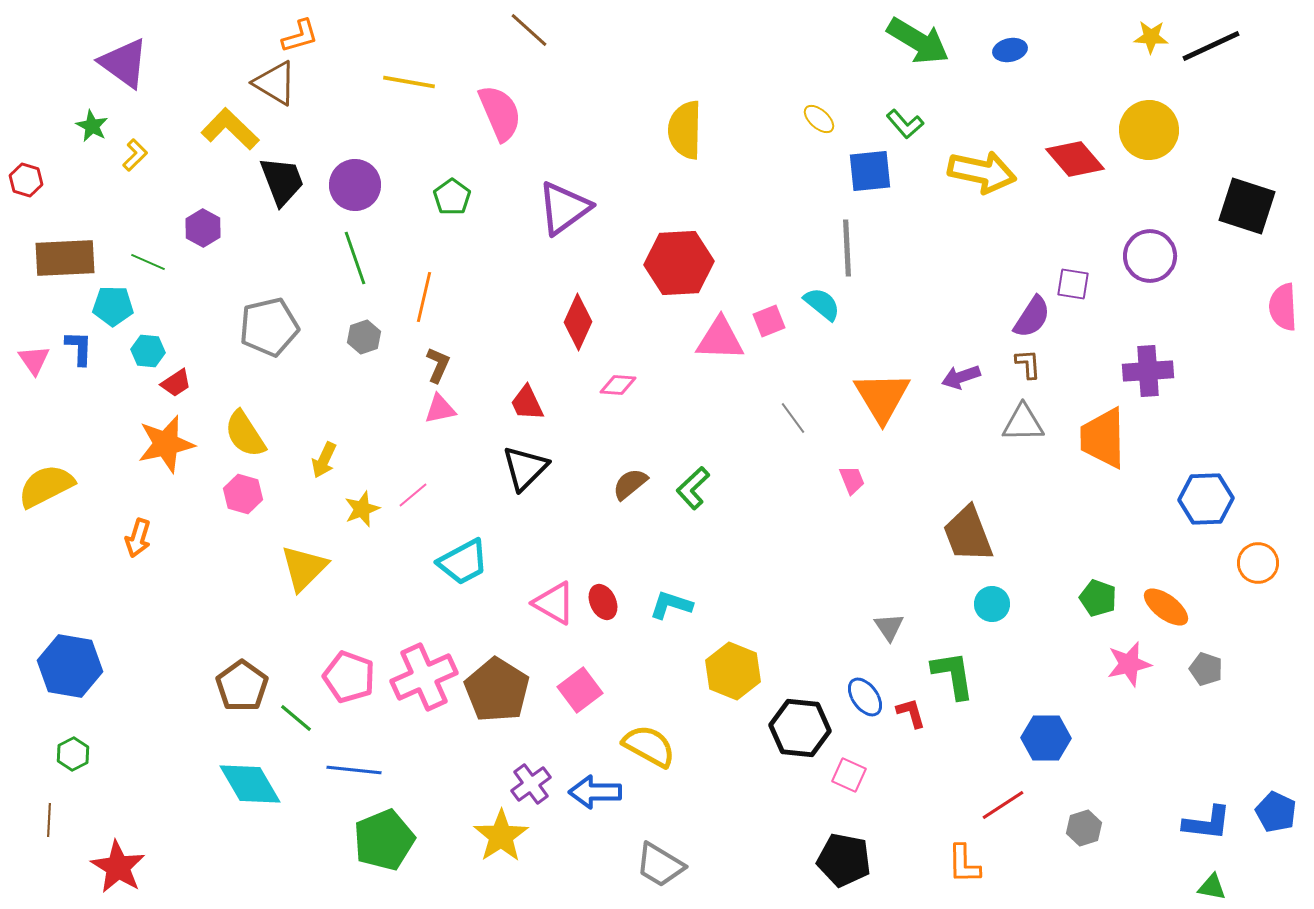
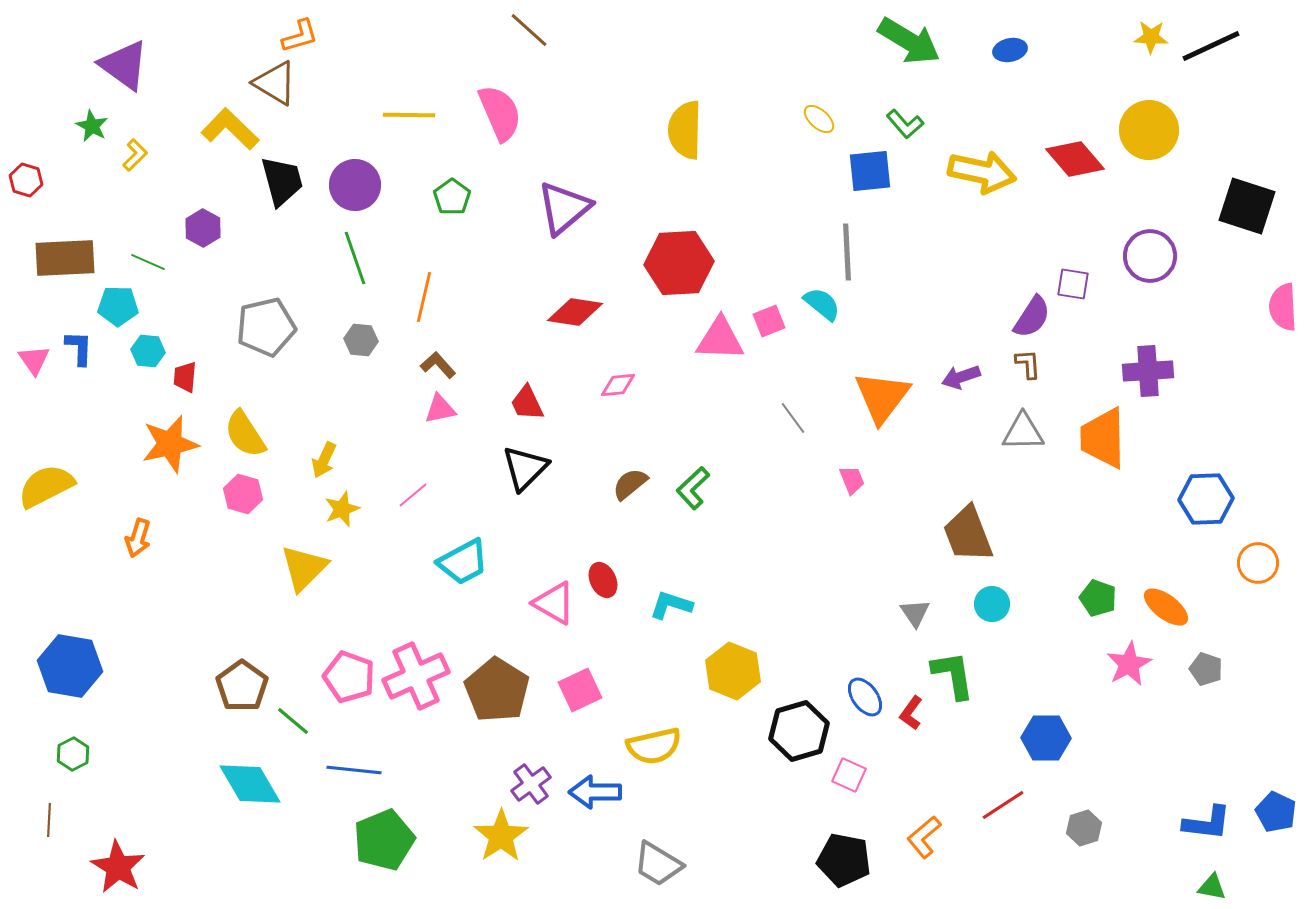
green arrow at (918, 41): moved 9 px left
purple triangle at (124, 63): moved 2 px down
yellow line at (409, 82): moved 33 px down; rotated 9 degrees counterclockwise
black trapezoid at (282, 181): rotated 6 degrees clockwise
purple triangle at (564, 208): rotated 4 degrees counterclockwise
gray line at (847, 248): moved 4 px down
cyan pentagon at (113, 306): moved 5 px right
red diamond at (578, 322): moved 3 px left, 10 px up; rotated 74 degrees clockwise
gray pentagon at (269, 327): moved 3 px left
gray hexagon at (364, 337): moved 3 px left, 3 px down; rotated 24 degrees clockwise
brown L-shape at (438, 365): rotated 66 degrees counterclockwise
red trapezoid at (176, 383): moved 9 px right, 6 px up; rotated 128 degrees clockwise
pink diamond at (618, 385): rotated 9 degrees counterclockwise
orange triangle at (882, 397): rotated 8 degrees clockwise
gray triangle at (1023, 423): moved 9 px down
orange star at (166, 444): moved 4 px right
yellow star at (362, 509): moved 20 px left
red ellipse at (603, 602): moved 22 px up
gray triangle at (889, 627): moved 26 px right, 14 px up
pink star at (1129, 664): rotated 15 degrees counterclockwise
pink cross at (424, 677): moved 8 px left, 1 px up
pink square at (580, 690): rotated 12 degrees clockwise
red L-shape at (911, 713): rotated 128 degrees counterclockwise
green line at (296, 718): moved 3 px left, 3 px down
black hexagon at (800, 728): moved 1 px left, 3 px down; rotated 22 degrees counterclockwise
yellow semicircle at (649, 746): moved 5 px right; rotated 138 degrees clockwise
orange L-shape at (964, 864): moved 40 px left, 27 px up; rotated 51 degrees clockwise
gray trapezoid at (660, 865): moved 2 px left, 1 px up
